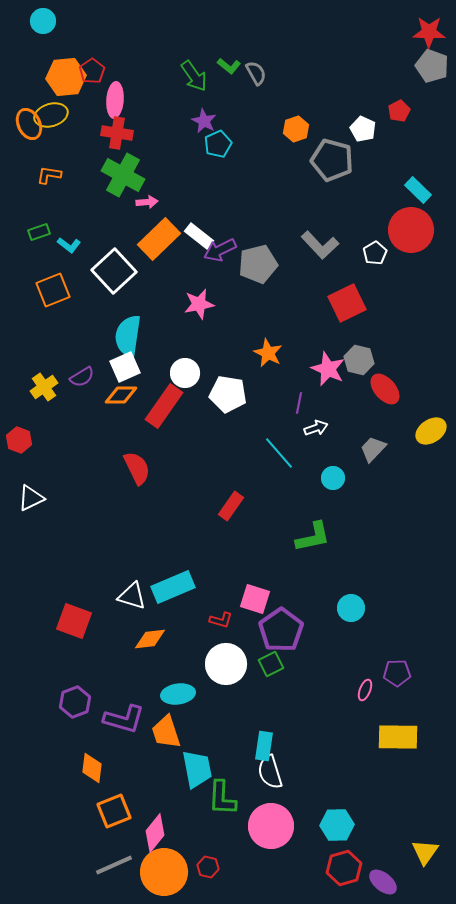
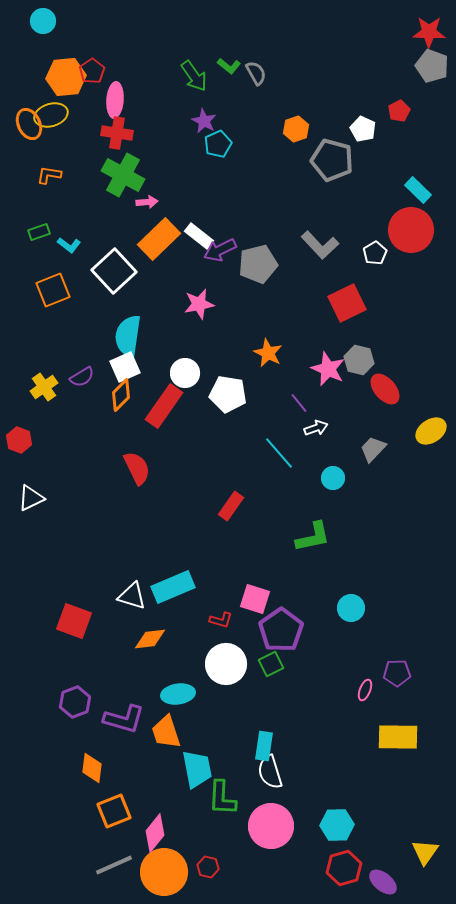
orange diamond at (121, 395): rotated 44 degrees counterclockwise
purple line at (299, 403): rotated 50 degrees counterclockwise
